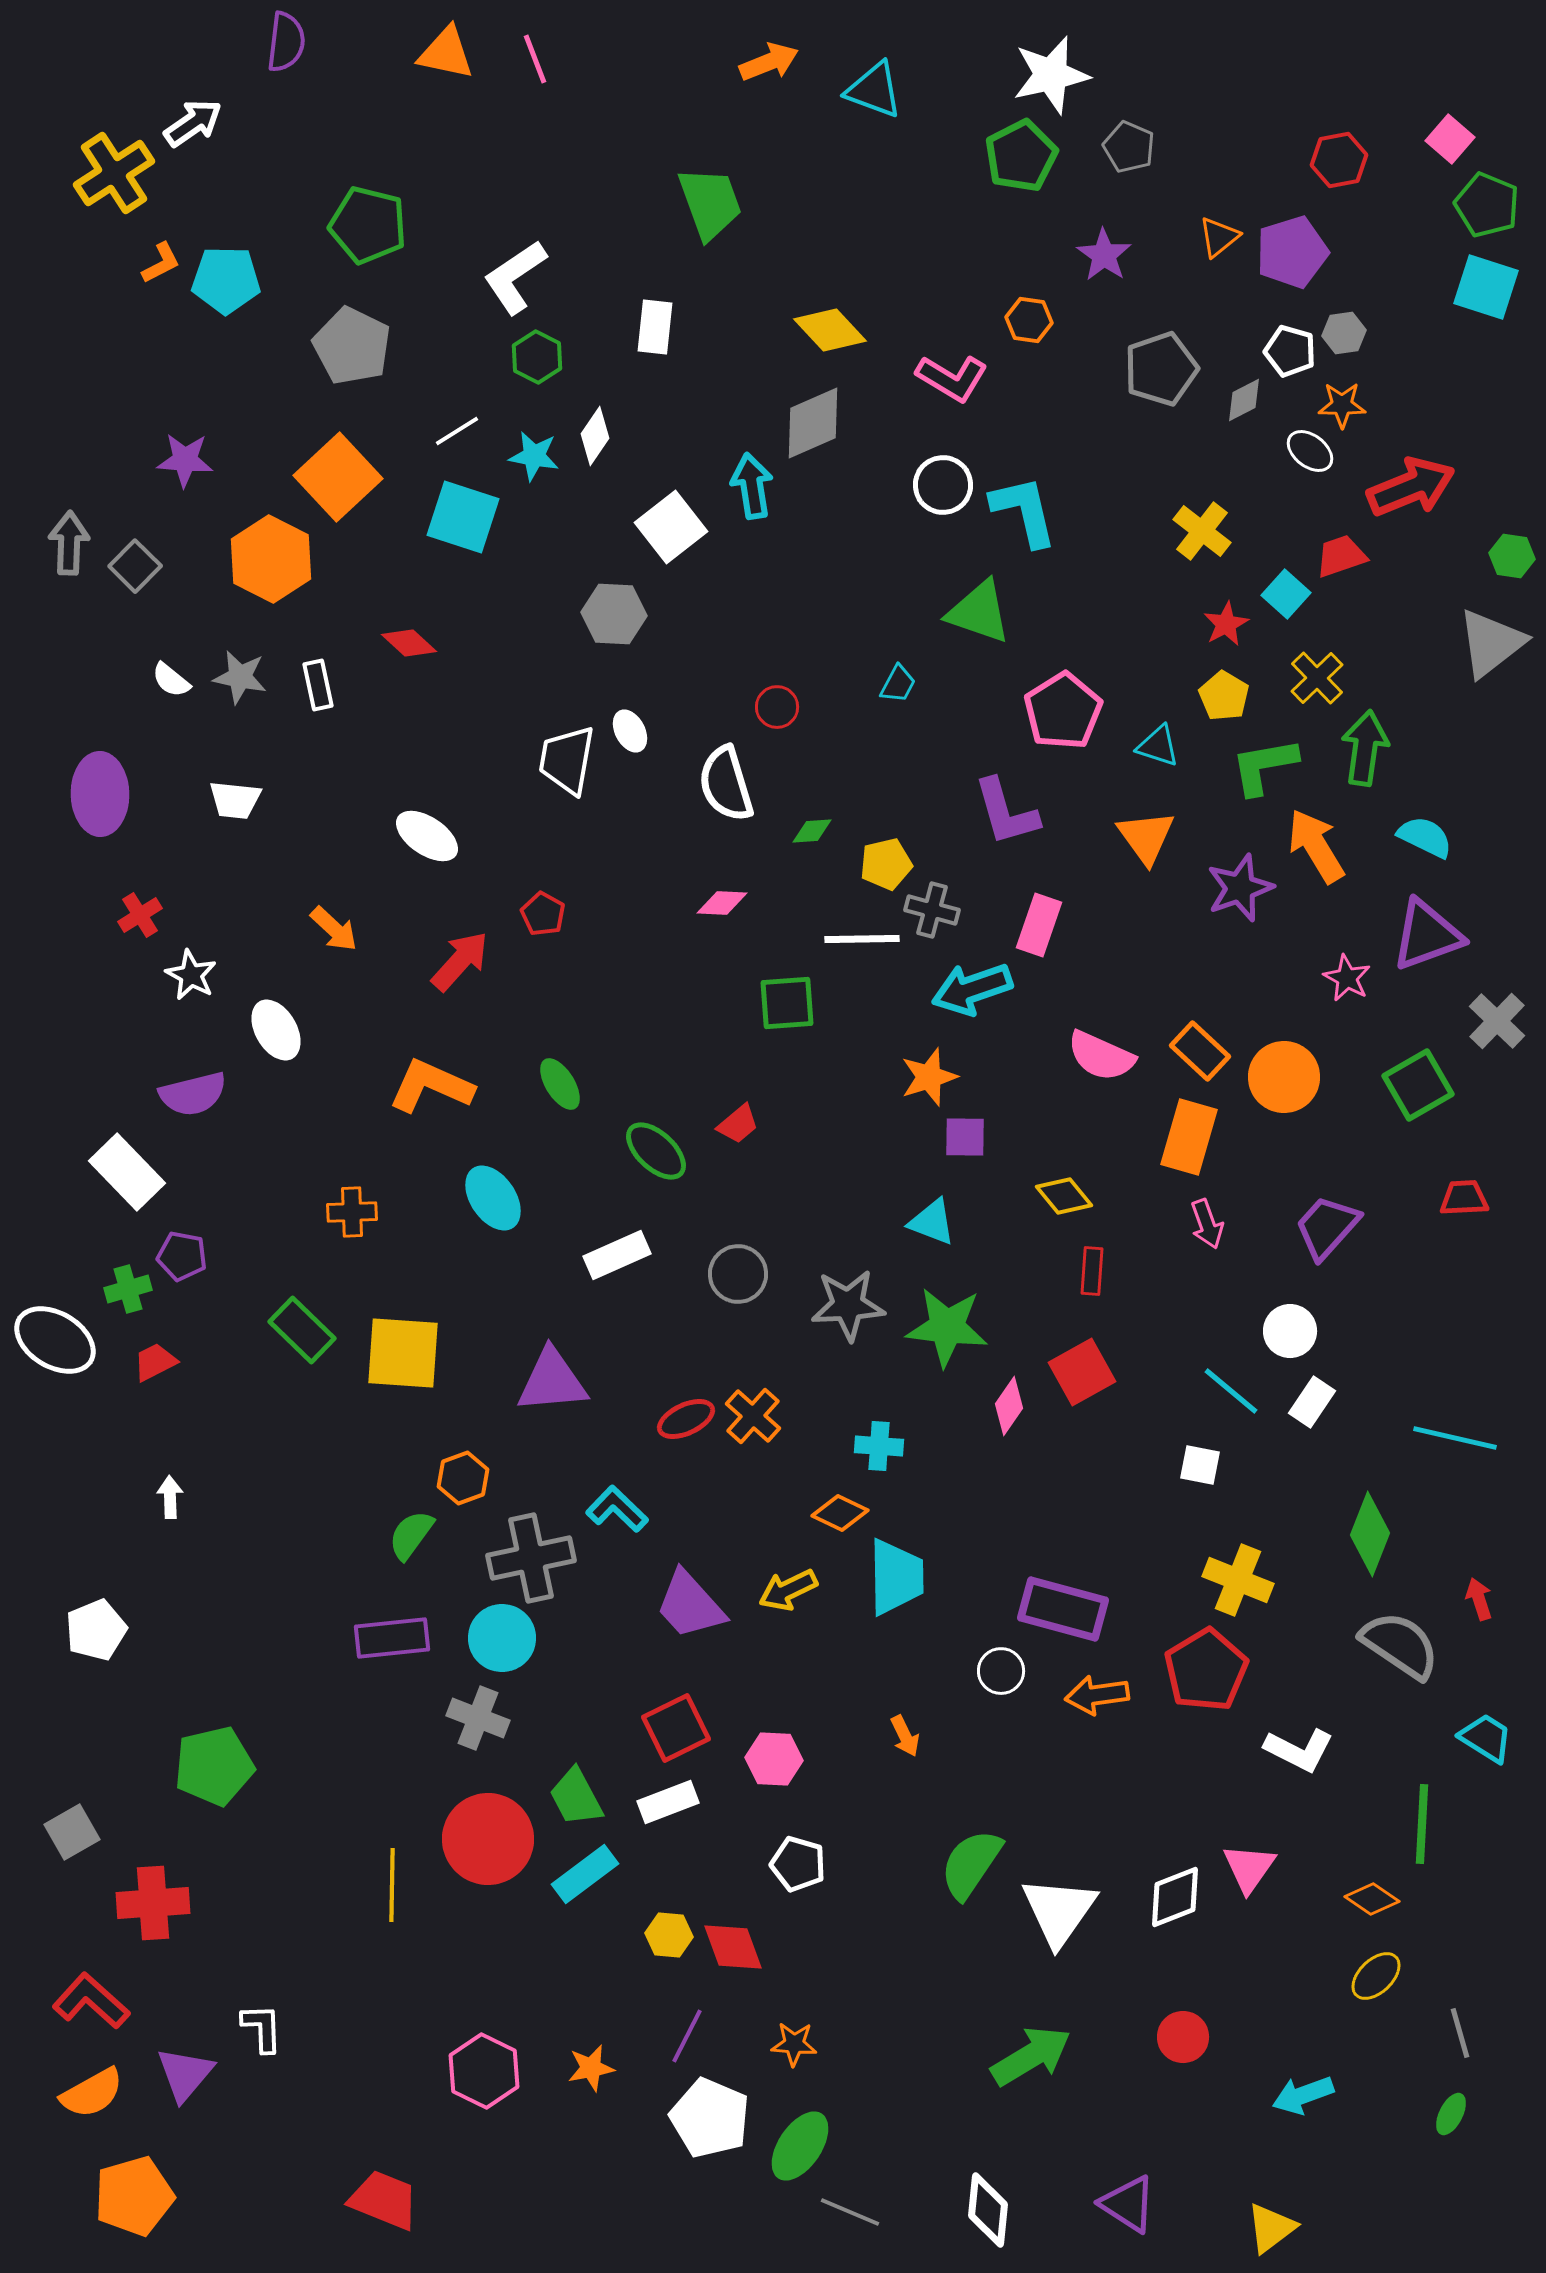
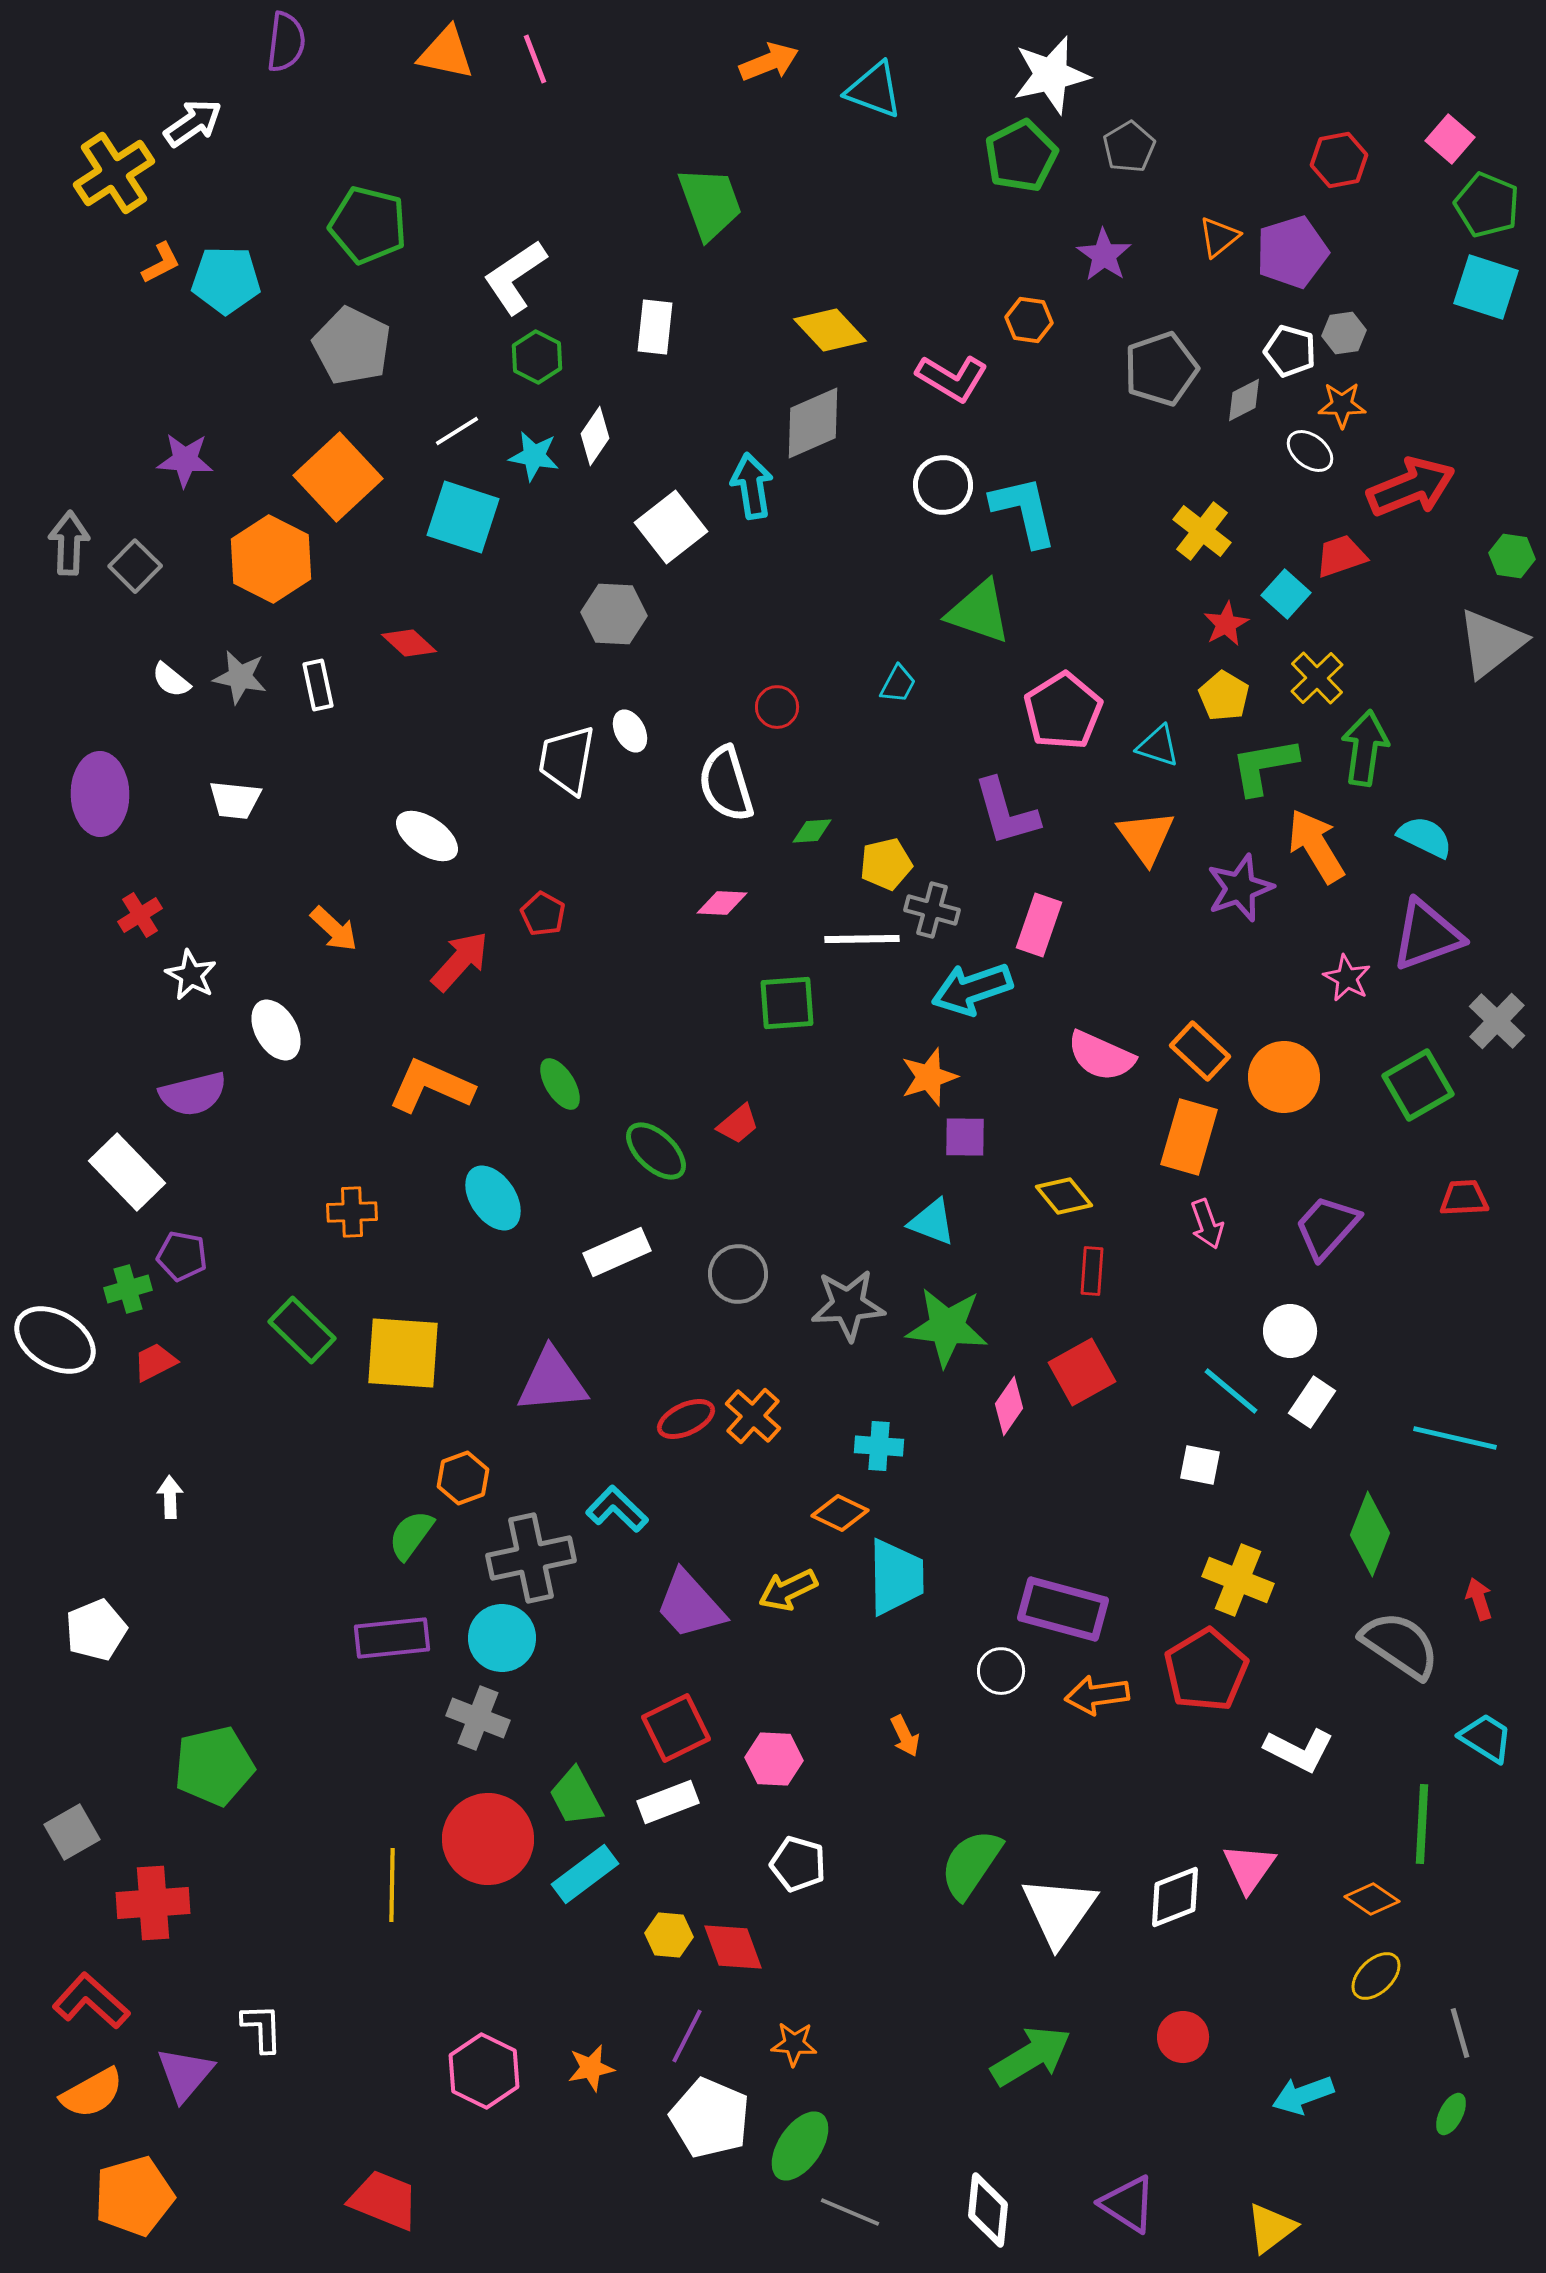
gray pentagon at (1129, 147): rotated 18 degrees clockwise
white rectangle at (617, 1255): moved 3 px up
